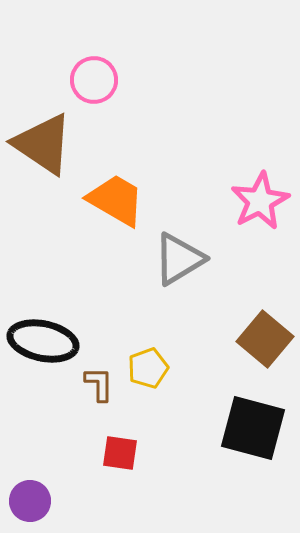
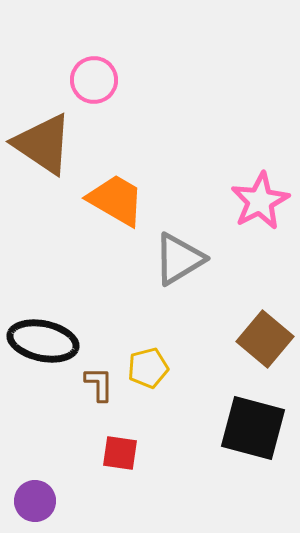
yellow pentagon: rotated 6 degrees clockwise
purple circle: moved 5 px right
